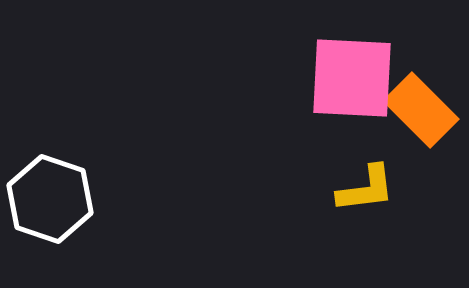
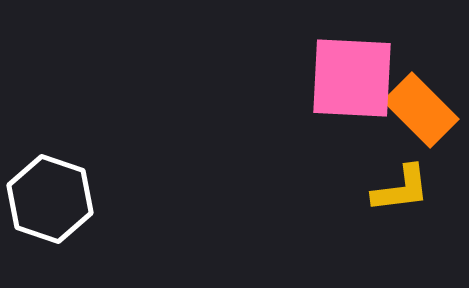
yellow L-shape: moved 35 px right
